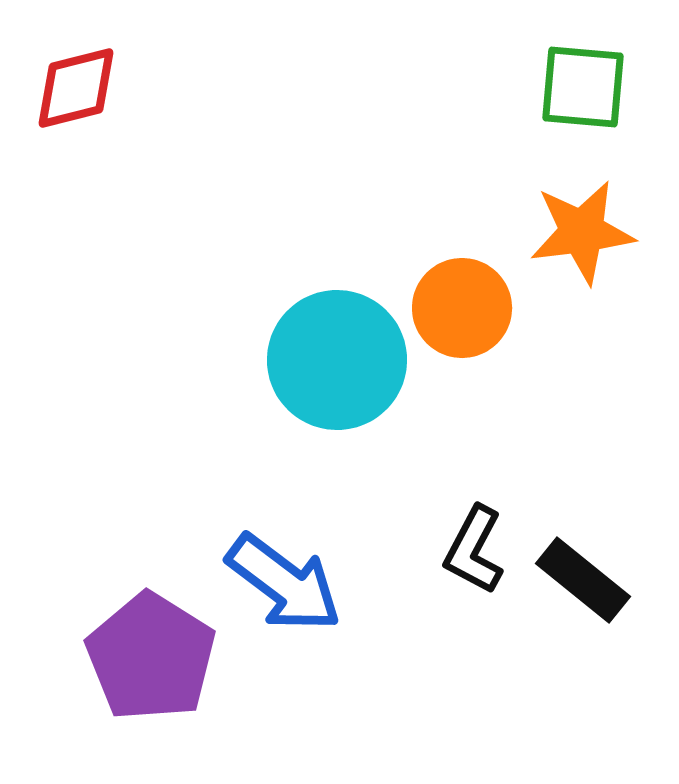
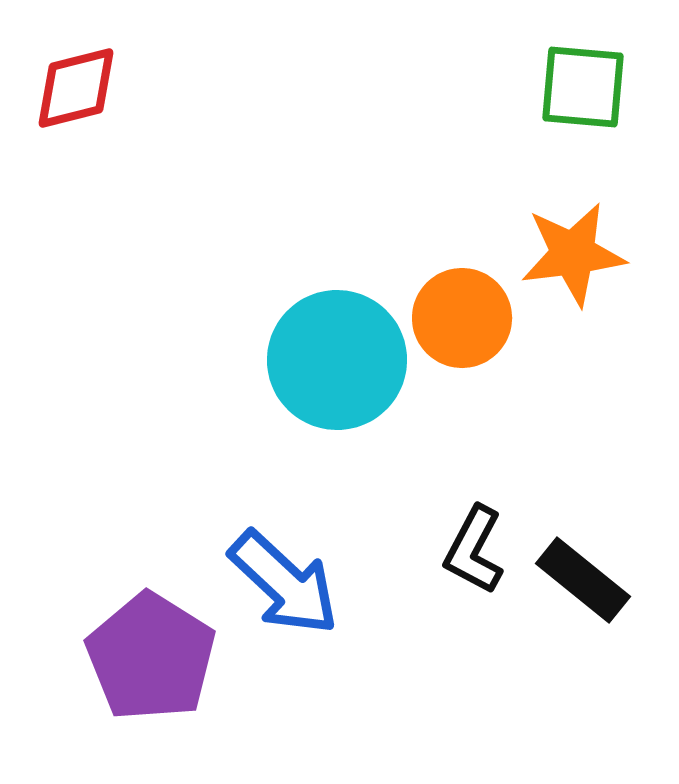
orange star: moved 9 px left, 22 px down
orange circle: moved 10 px down
blue arrow: rotated 6 degrees clockwise
